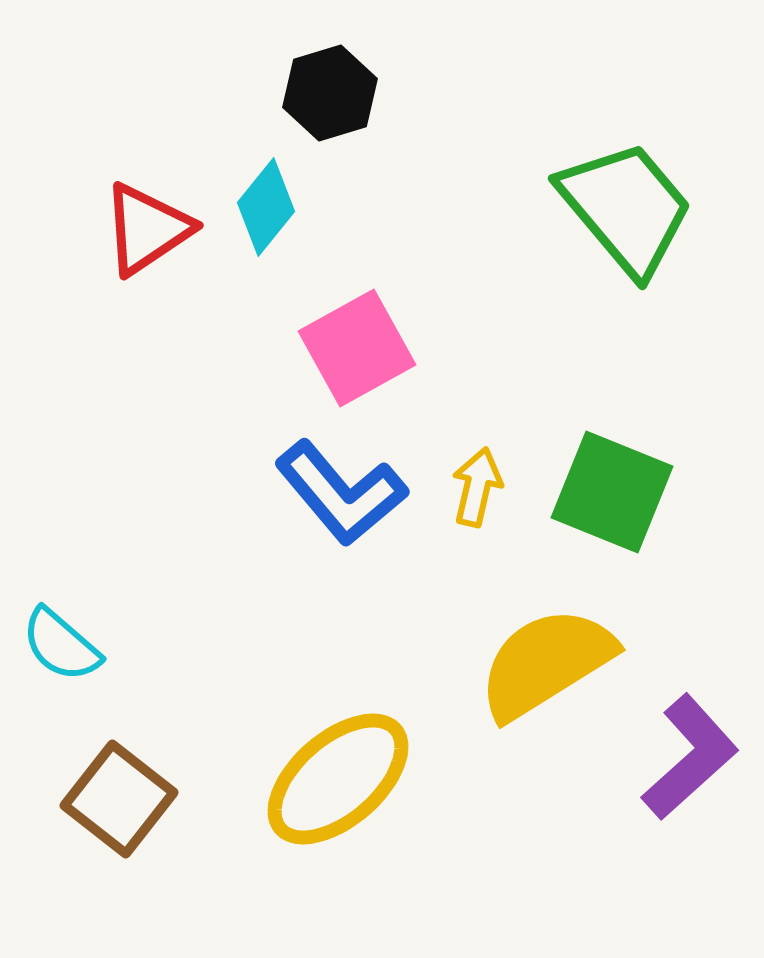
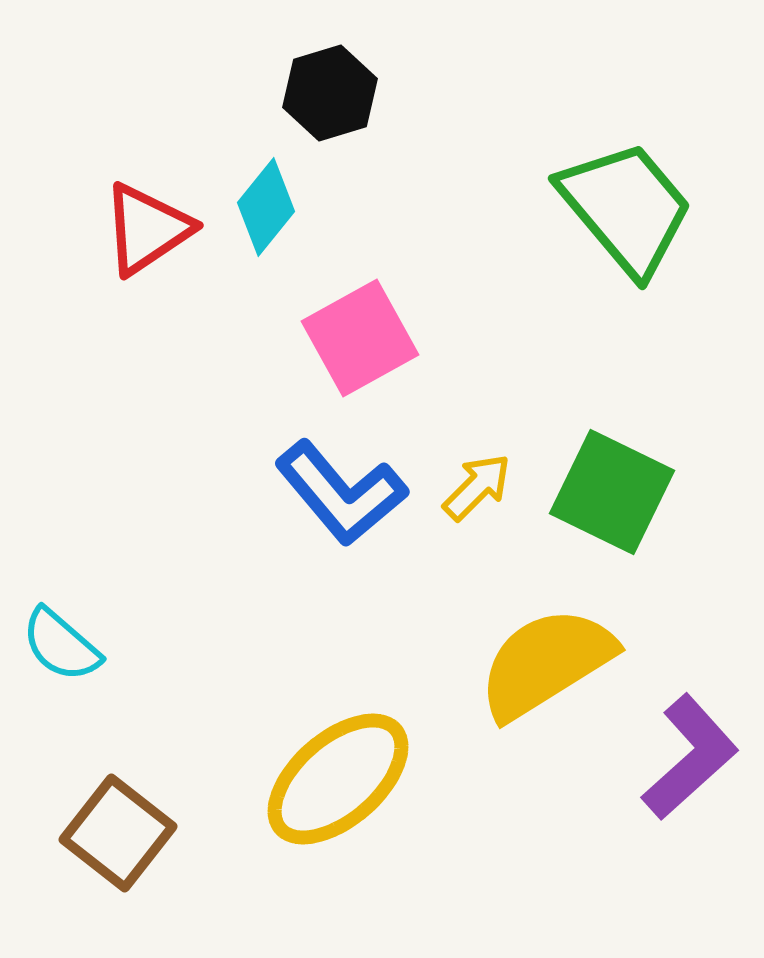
pink square: moved 3 px right, 10 px up
yellow arrow: rotated 32 degrees clockwise
green square: rotated 4 degrees clockwise
brown square: moved 1 px left, 34 px down
